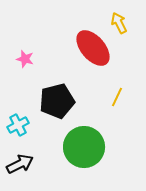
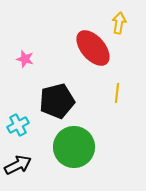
yellow arrow: rotated 35 degrees clockwise
yellow line: moved 4 px up; rotated 18 degrees counterclockwise
green circle: moved 10 px left
black arrow: moved 2 px left, 1 px down
